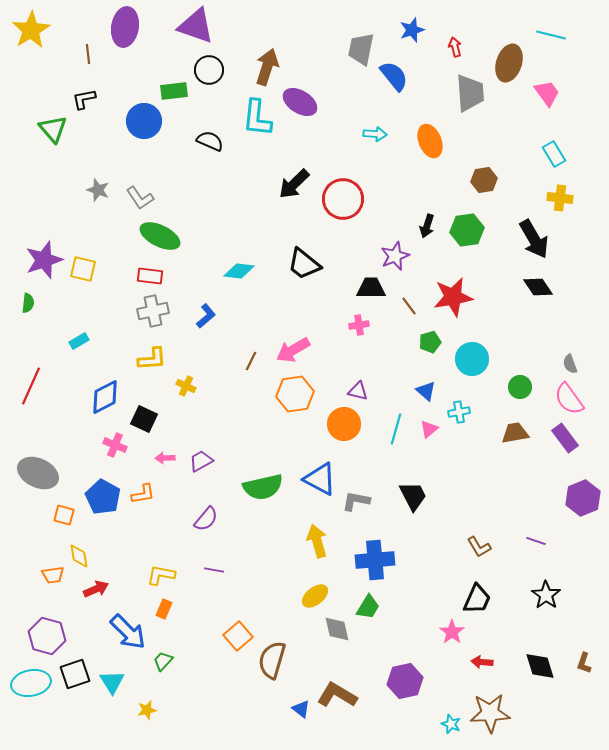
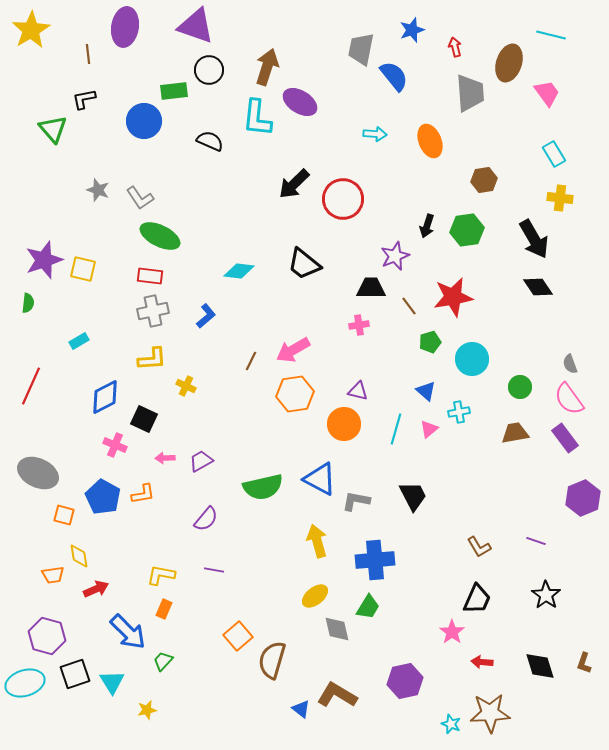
cyan ellipse at (31, 683): moved 6 px left; rotated 6 degrees counterclockwise
